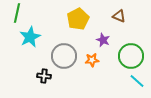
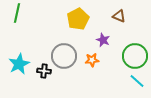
cyan star: moved 11 px left, 27 px down
green circle: moved 4 px right
black cross: moved 5 px up
